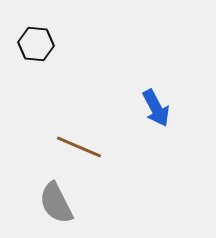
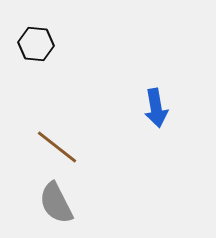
blue arrow: rotated 18 degrees clockwise
brown line: moved 22 px left; rotated 15 degrees clockwise
